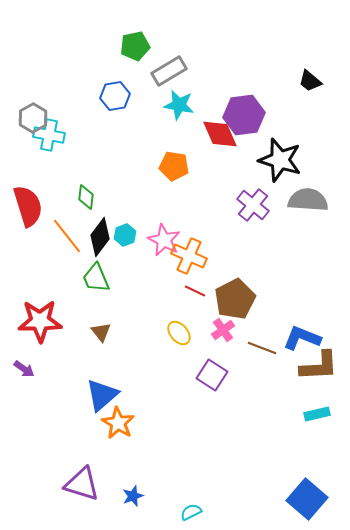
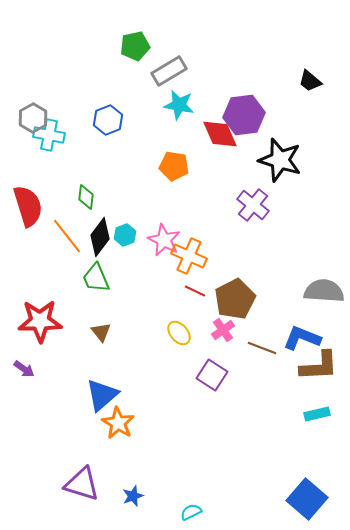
blue hexagon: moved 7 px left, 24 px down; rotated 12 degrees counterclockwise
gray semicircle: moved 16 px right, 91 px down
